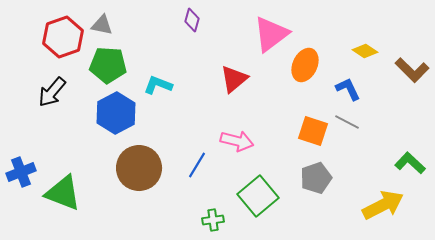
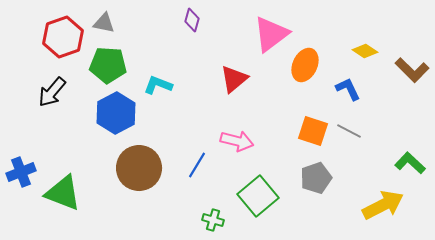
gray triangle: moved 2 px right, 2 px up
gray line: moved 2 px right, 9 px down
green cross: rotated 25 degrees clockwise
